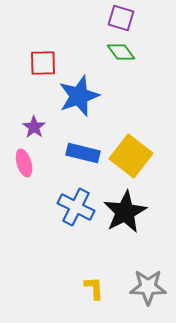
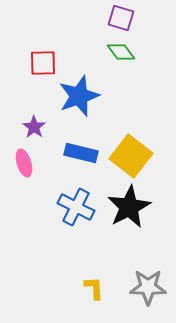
blue rectangle: moved 2 px left
black star: moved 4 px right, 5 px up
